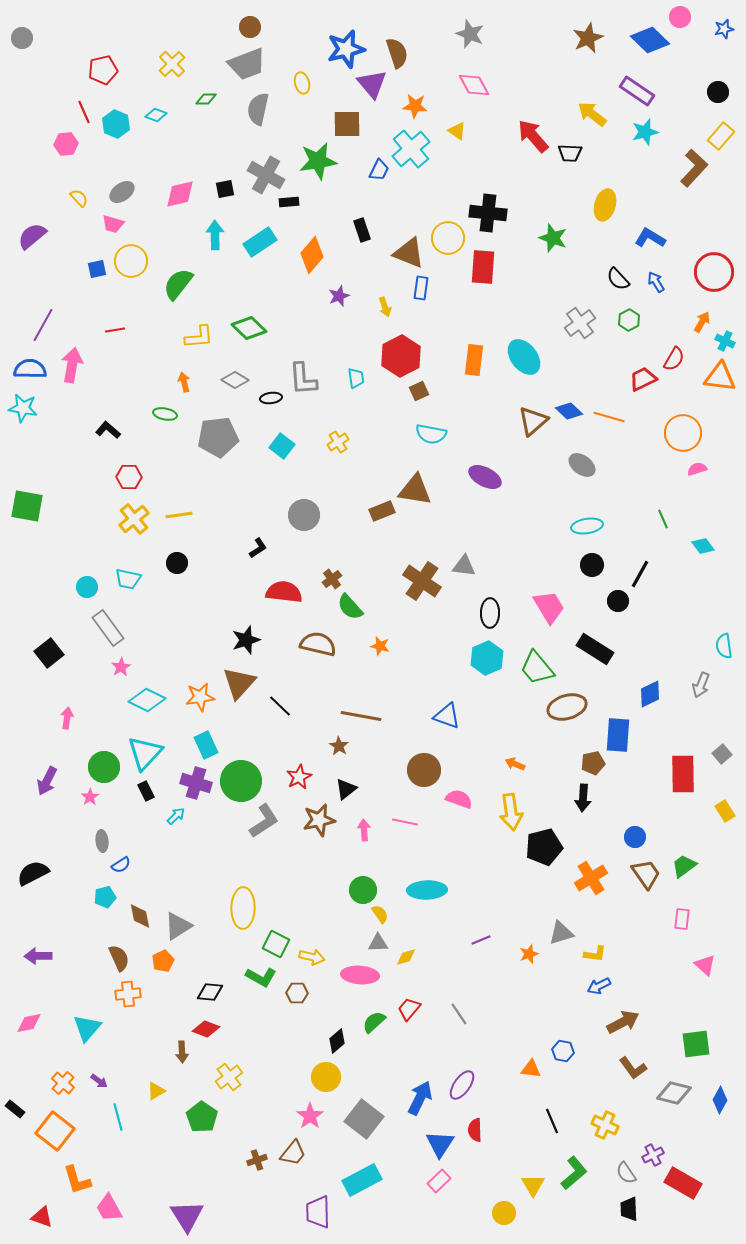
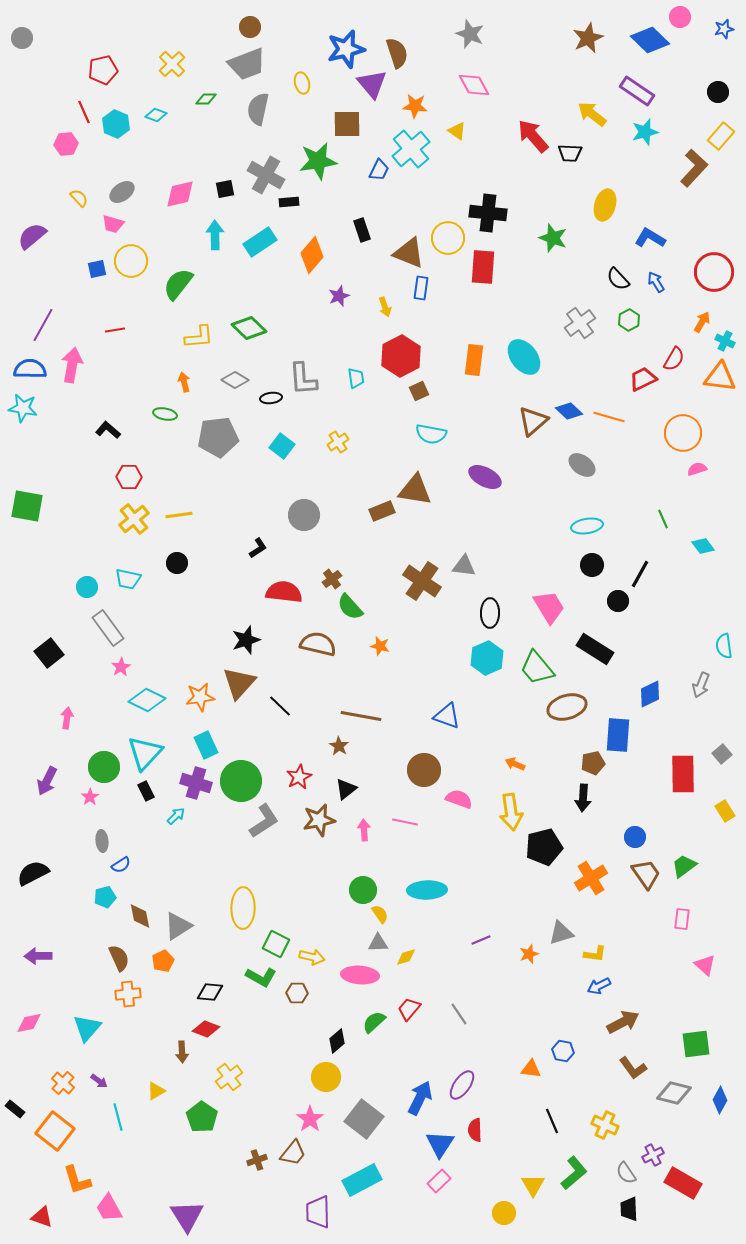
pink star at (310, 1116): moved 3 px down
